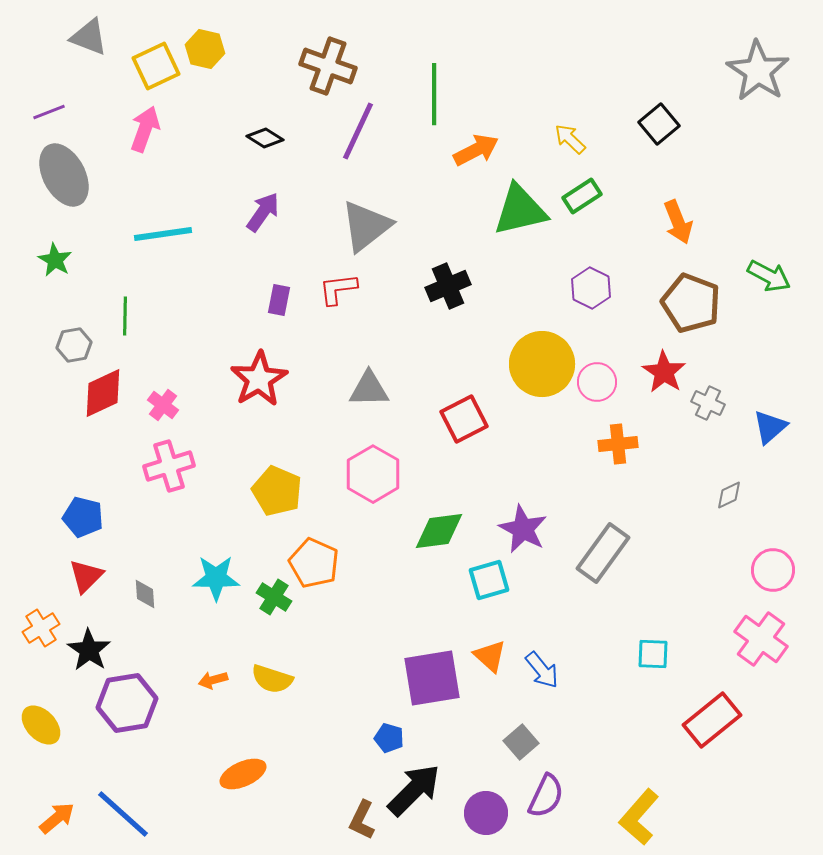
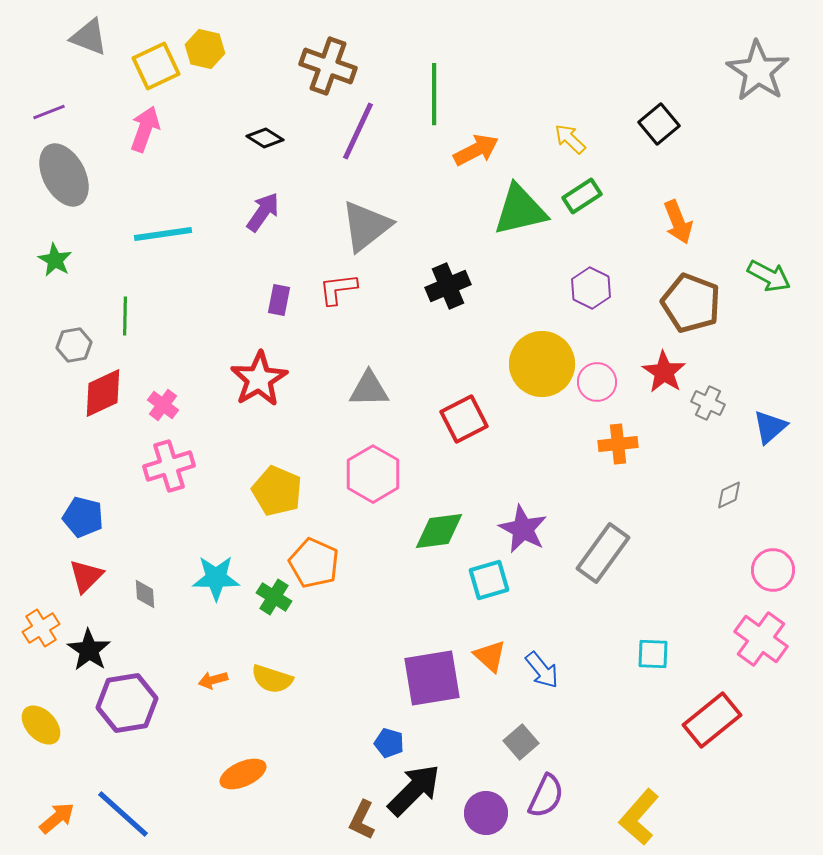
blue pentagon at (389, 738): moved 5 px down
